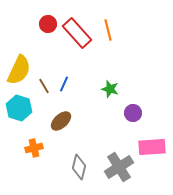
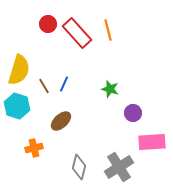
yellow semicircle: rotated 8 degrees counterclockwise
cyan hexagon: moved 2 px left, 2 px up
pink rectangle: moved 5 px up
